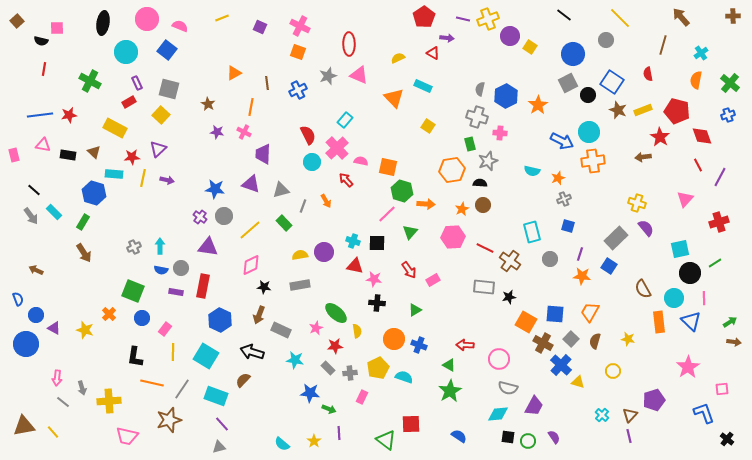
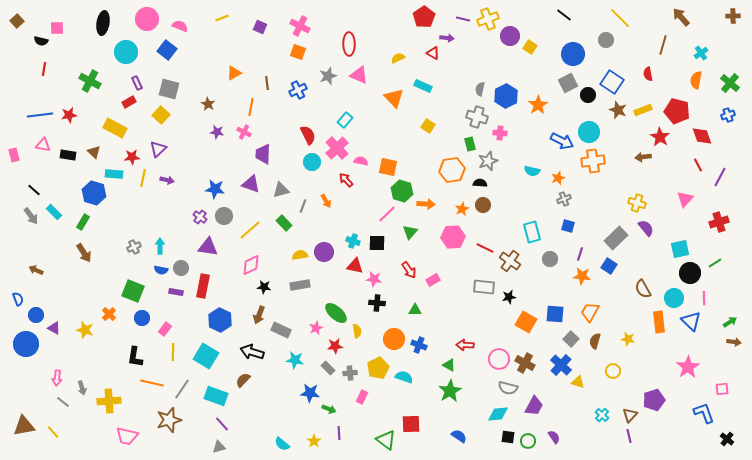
green triangle at (415, 310): rotated 32 degrees clockwise
brown cross at (543, 343): moved 18 px left, 20 px down
